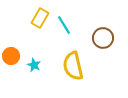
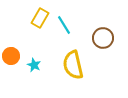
yellow semicircle: moved 1 px up
